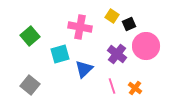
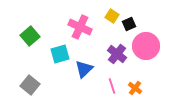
pink cross: rotated 15 degrees clockwise
